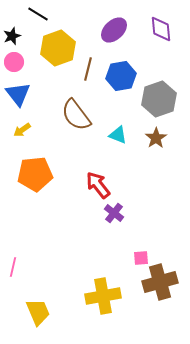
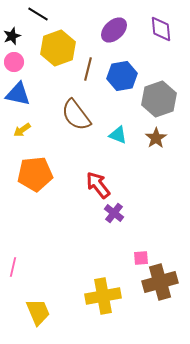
blue hexagon: moved 1 px right
blue triangle: rotated 40 degrees counterclockwise
